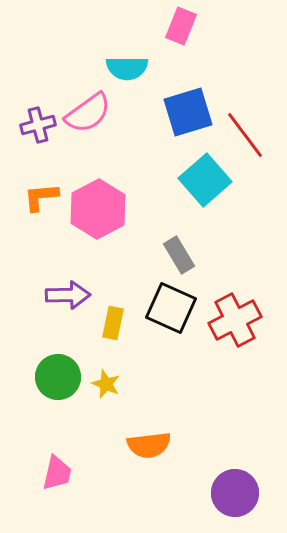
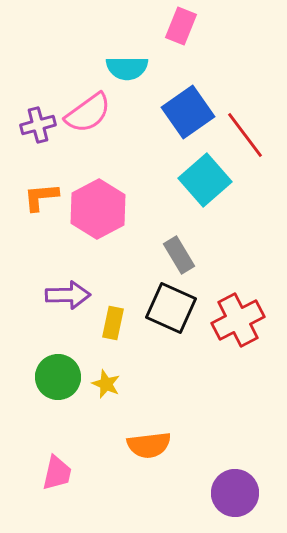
blue square: rotated 18 degrees counterclockwise
red cross: moved 3 px right
